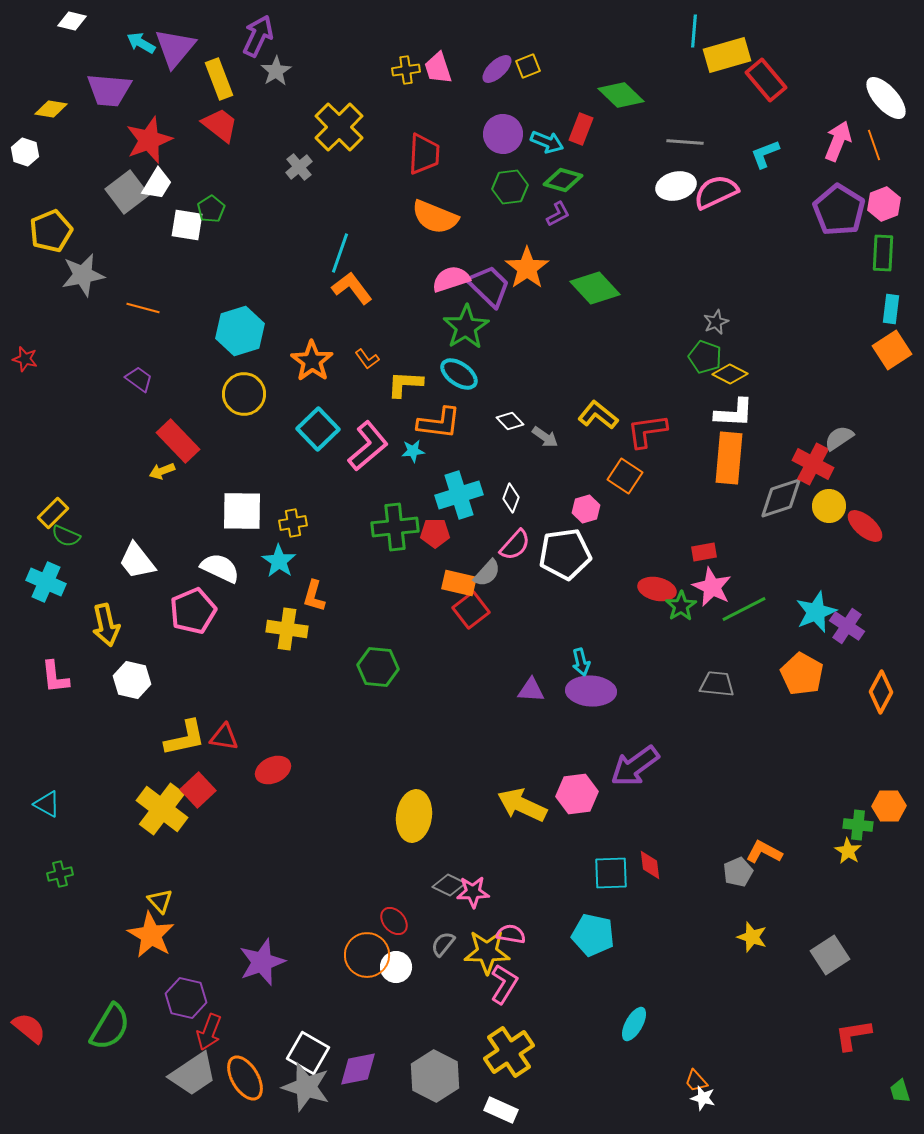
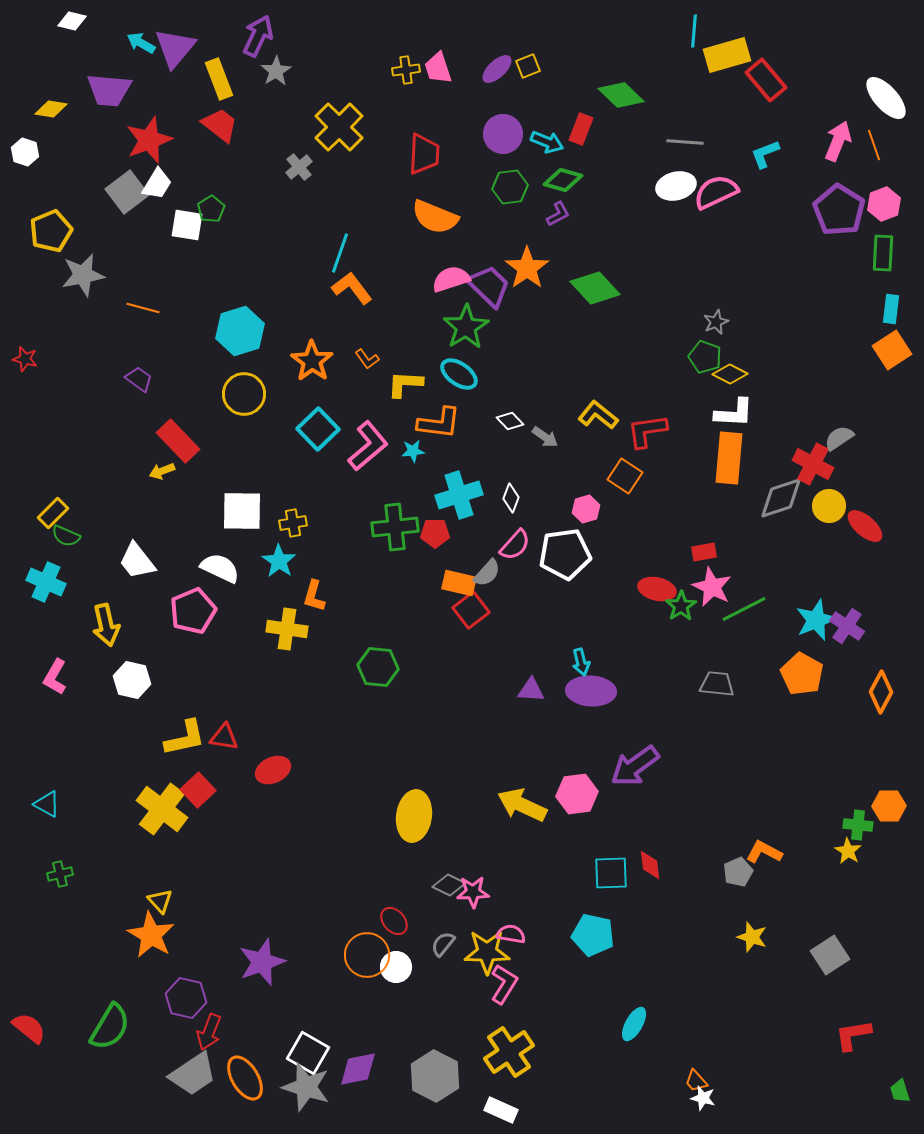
cyan star at (816, 612): moved 8 px down
pink L-shape at (55, 677): rotated 36 degrees clockwise
